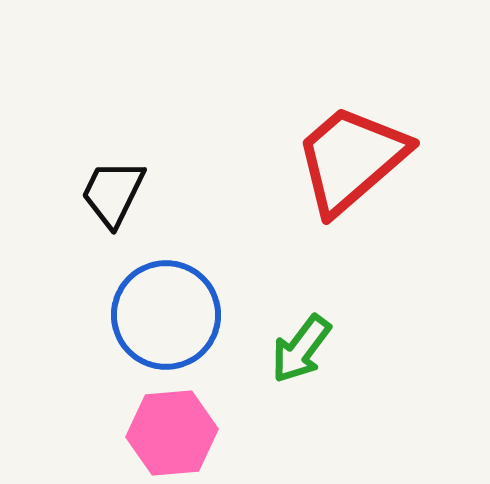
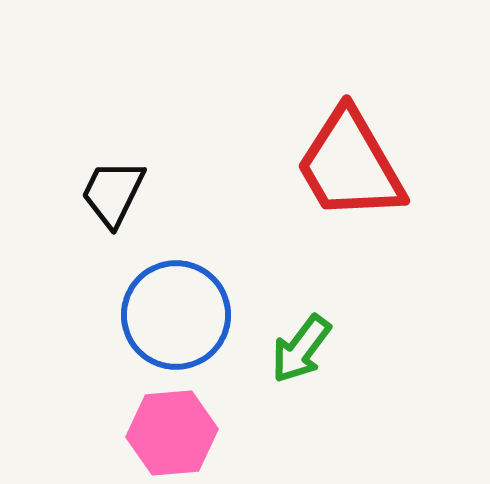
red trapezoid: moved 1 px left, 6 px down; rotated 79 degrees counterclockwise
blue circle: moved 10 px right
